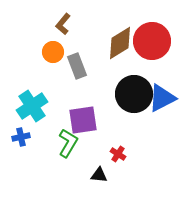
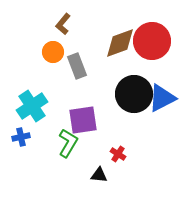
brown diamond: rotated 12 degrees clockwise
